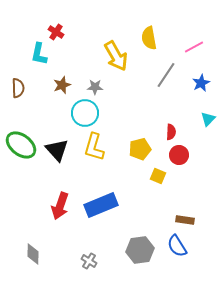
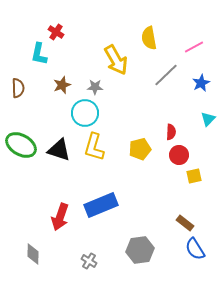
yellow arrow: moved 4 px down
gray line: rotated 12 degrees clockwise
green ellipse: rotated 8 degrees counterclockwise
black triangle: moved 2 px right; rotated 30 degrees counterclockwise
yellow square: moved 36 px right; rotated 35 degrees counterclockwise
red arrow: moved 11 px down
brown rectangle: moved 3 px down; rotated 30 degrees clockwise
blue semicircle: moved 18 px right, 3 px down
